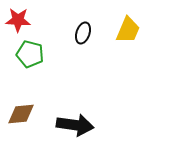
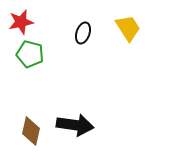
red star: moved 3 px right, 2 px down; rotated 15 degrees counterclockwise
yellow trapezoid: moved 2 px up; rotated 56 degrees counterclockwise
brown diamond: moved 10 px right, 17 px down; rotated 72 degrees counterclockwise
